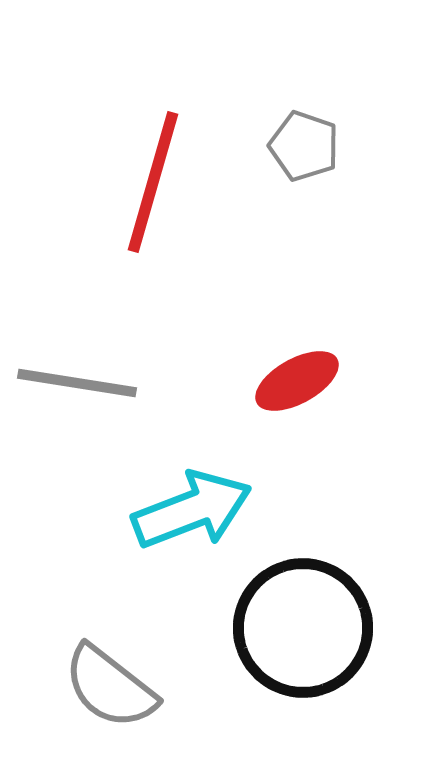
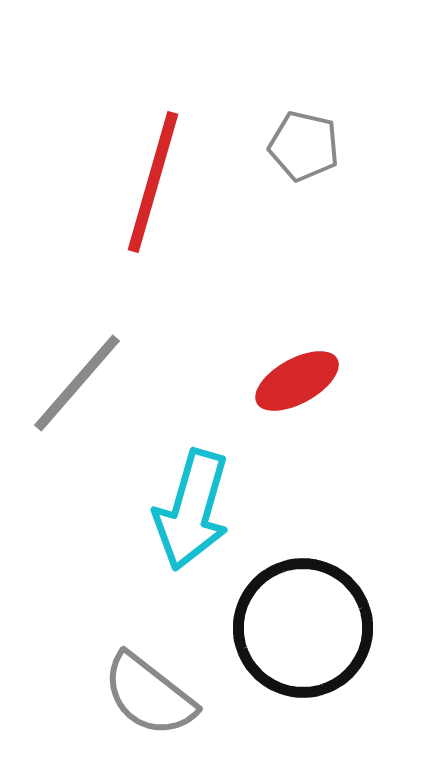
gray pentagon: rotated 6 degrees counterclockwise
gray line: rotated 58 degrees counterclockwise
cyan arrow: rotated 127 degrees clockwise
gray semicircle: moved 39 px right, 8 px down
